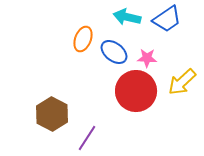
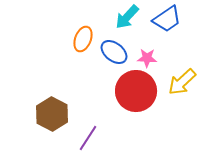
cyan arrow: rotated 60 degrees counterclockwise
purple line: moved 1 px right
